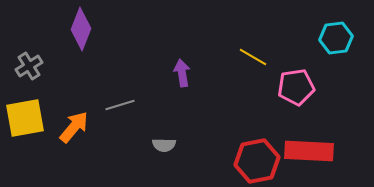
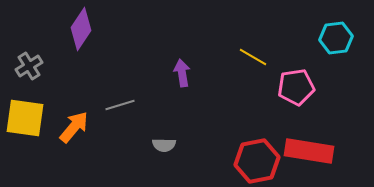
purple diamond: rotated 12 degrees clockwise
yellow square: rotated 18 degrees clockwise
red rectangle: rotated 6 degrees clockwise
